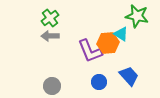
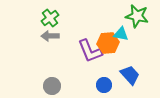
cyan triangle: rotated 21 degrees counterclockwise
blue trapezoid: moved 1 px right, 1 px up
blue circle: moved 5 px right, 3 px down
